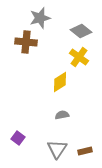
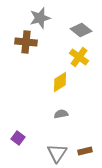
gray diamond: moved 1 px up
gray semicircle: moved 1 px left, 1 px up
gray triangle: moved 4 px down
